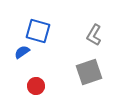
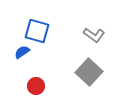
blue square: moved 1 px left
gray L-shape: rotated 85 degrees counterclockwise
gray square: rotated 28 degrees counterclockwise
